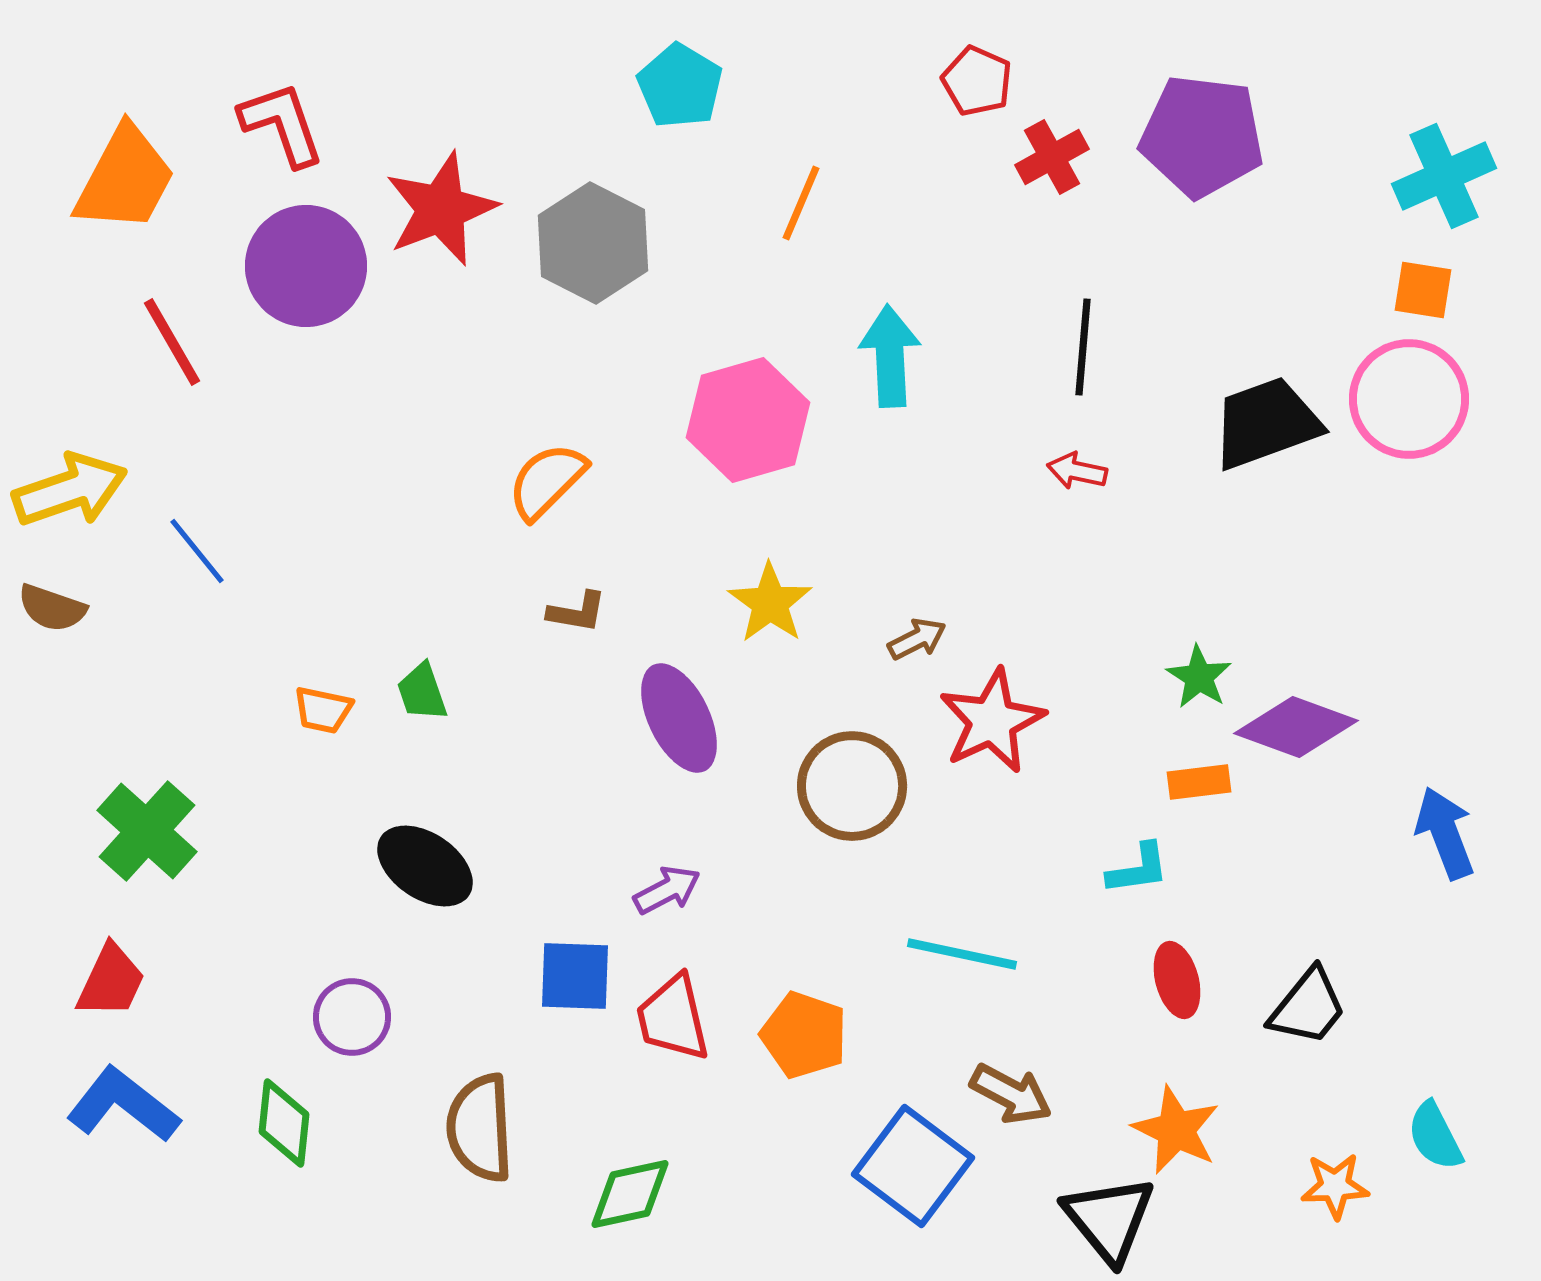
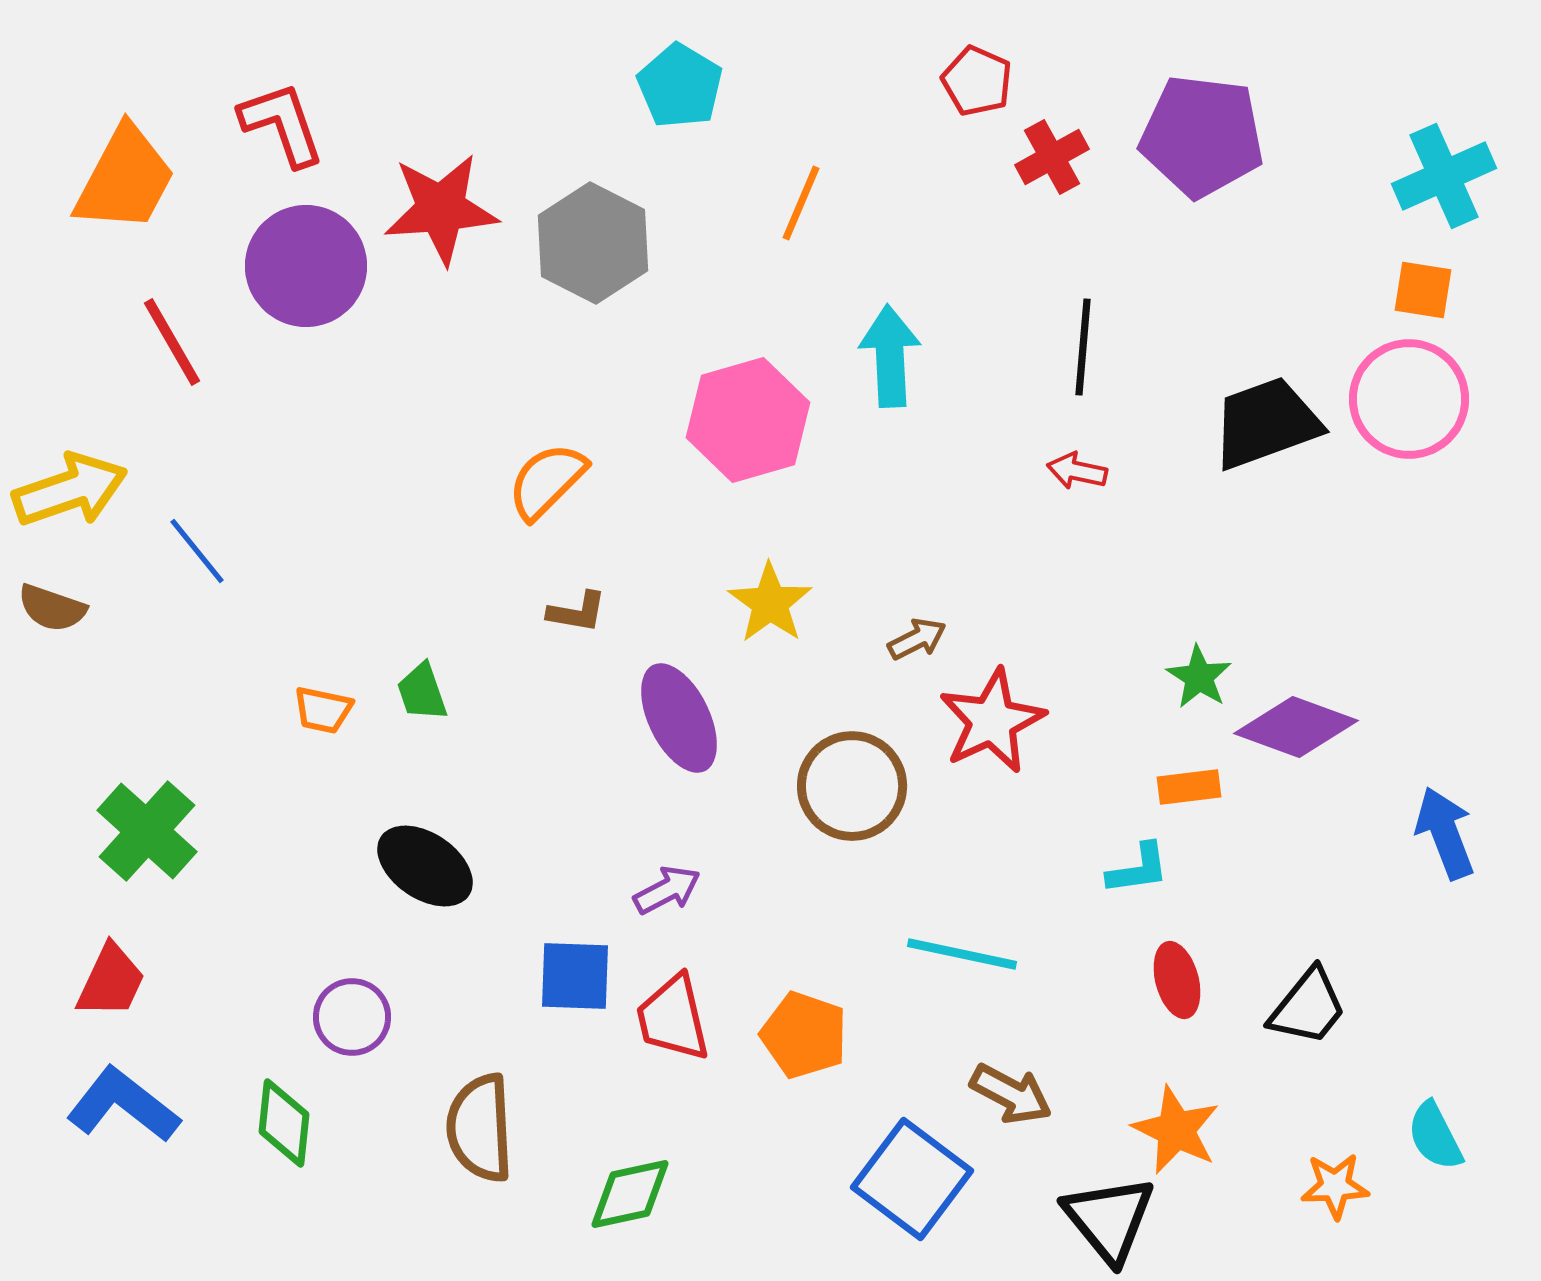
red star at (441, 209): rotated 17 degrees clockwise
orange rectangle at (1199, 782): moved 10 px left, 5 px down
blue square at (913, 1166): moved 1 px left, 13 px down
